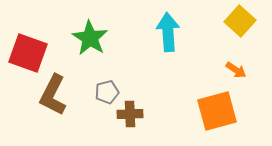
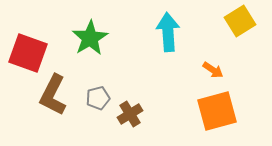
yellow square: rotated 16 degrees clockwise
green star: rotated 9 degrees clockwise
orange arrow: moved 23 px left
gray pentagon: moved 9 px left, 6 px down
brown cross: rotated 30 degrees counterclockwise
